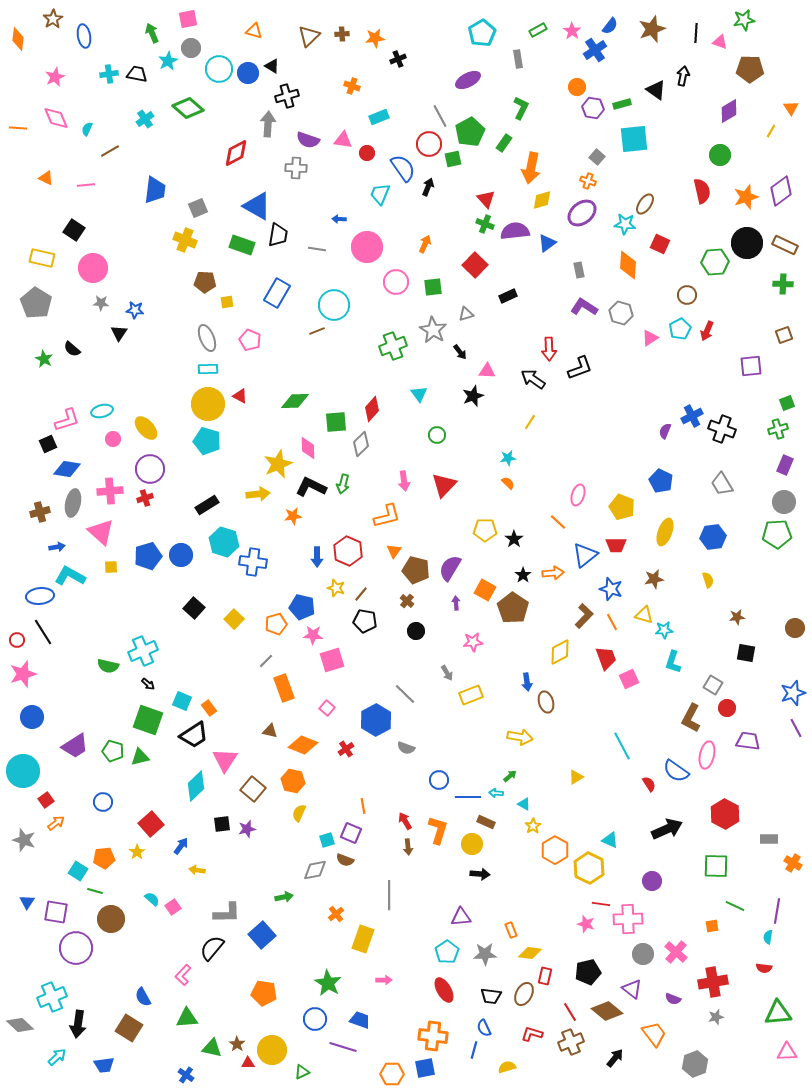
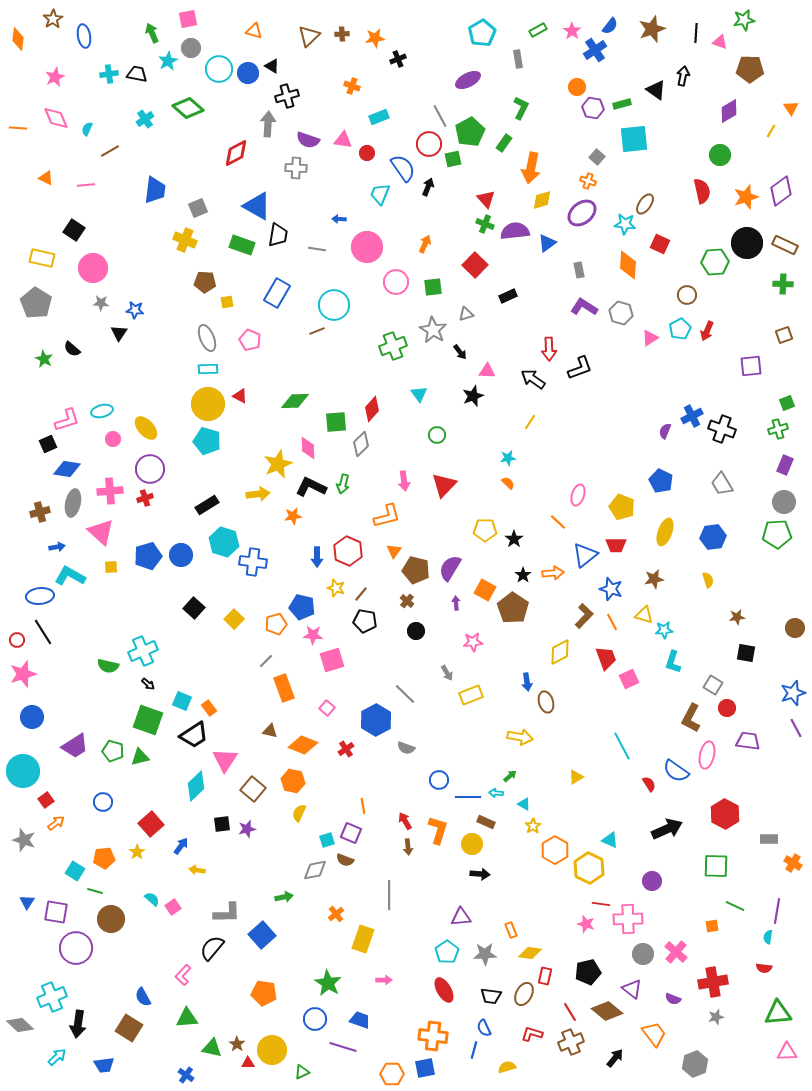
cyan square at (78, 871): moved 3 px left
